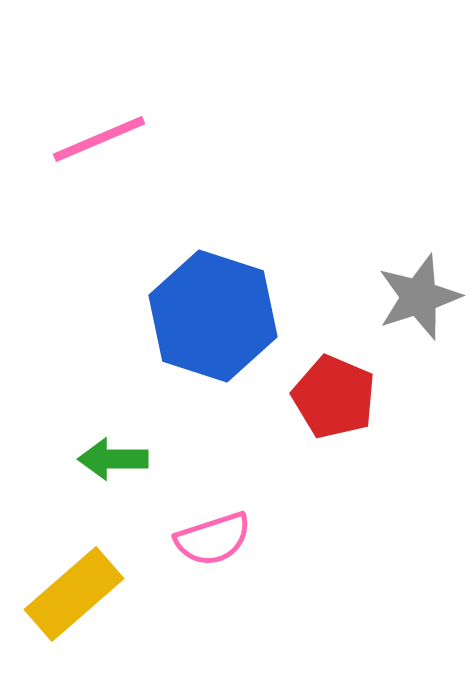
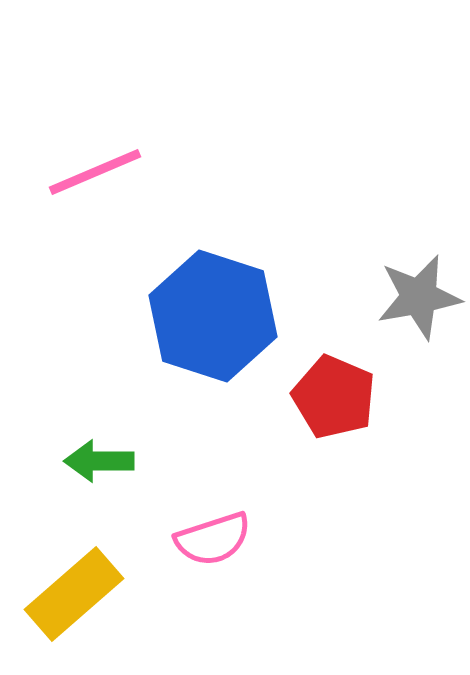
pink line: moved 4 px left, 33 px down
gray star: rotated 8 degrees clockwise
green arrow: moved 14 px left, 2 px down
